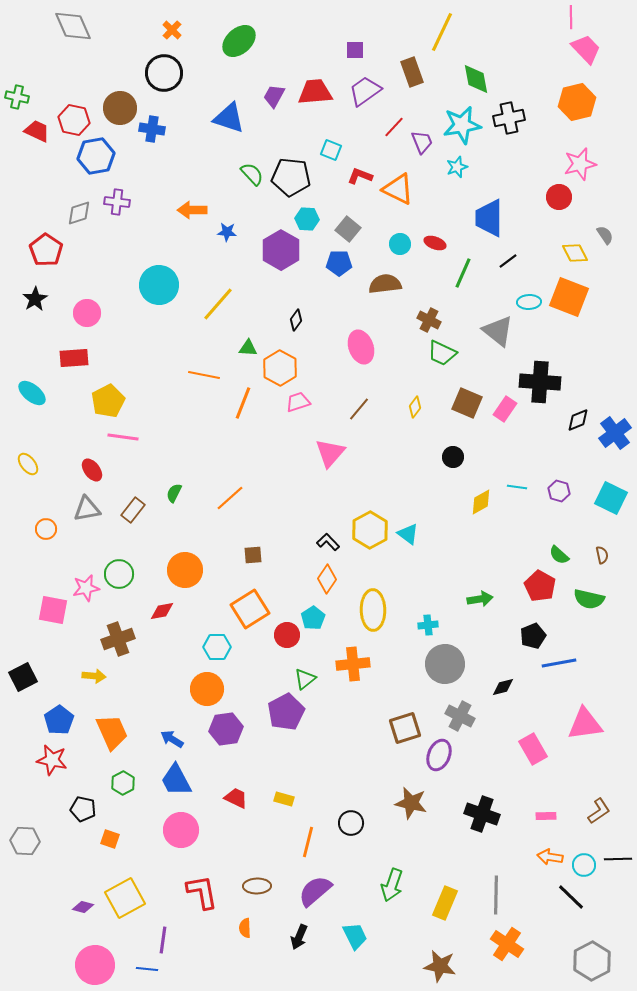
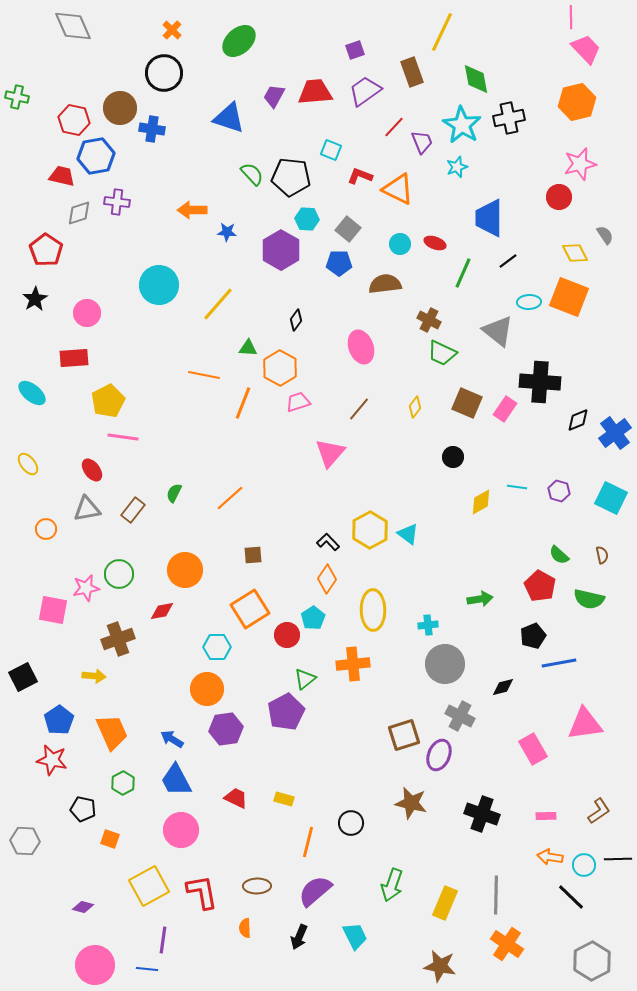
purple square at (355, 50): rotated 18 degrees counterclockwise
cyan star at (462, 125): rotated 30 degrees counterclockwise
red trapezoid at (37, 131): moved 25 px right, 45 px down; rotated 12 degrees counterclockwise
brown square at (405, 728): moved 1 px left, 7 px down
yellow square at (125, 898): moved 24 px right, 12 px up
